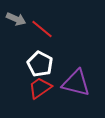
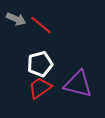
red line: moved 1 px left, 4 px up
white pentagon: rotated 30 degrees clockwise
purple triangle: moved 2 px right, 1 px down
